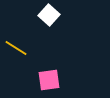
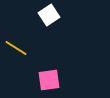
white square: rotated 15 degrees clockwise
